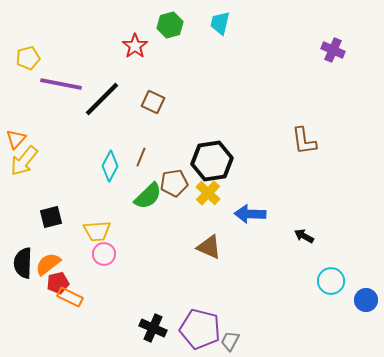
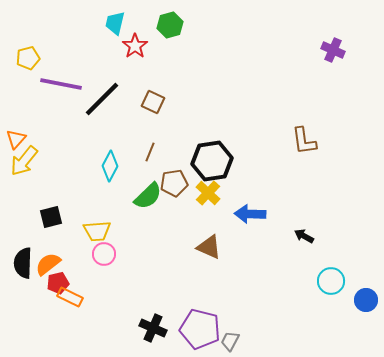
cyan trapezoid: moved 105 px left
brown line: moved 9 px right, 5 px up
